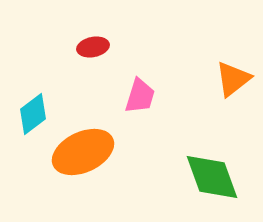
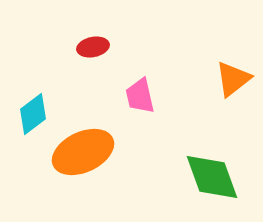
pink trapezoid: rotated 150 degrees clockwise
